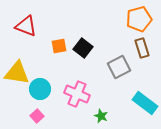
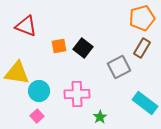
orange pentagon: moved 3 px right, 1 px up
brown rectangle: rotated 48 degrees clockwise
cyan circle: moved 1 px left, 2 px down
pink cross: rotated 25 degrees counterclockwise
green star: moved 1 px left, 1 px down; rotated 16 degrees clockwise
